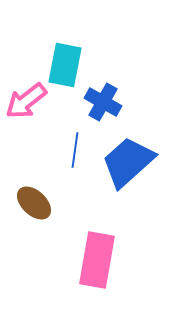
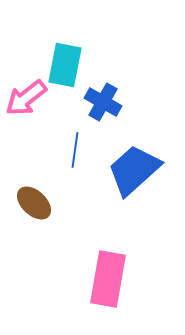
pink arrow: moved 3 px up
blue trapezoid: moved 6 px right, 8 px down
pink rectangle: moved 11 px right, 19 px down
